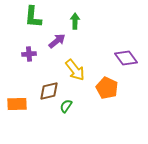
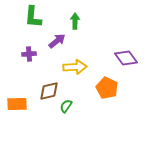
yellow arrow: moved 3 px up; rotated 55 degrees counterclockwise
